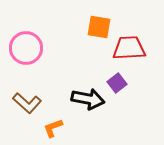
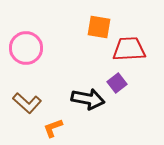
red trapezoid: moved 1 px down
